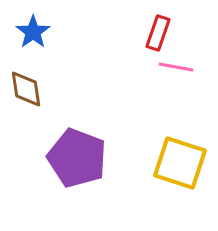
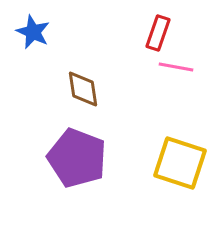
blue star: rotated 12 degrees counterclockwise
brown diamond: moved 57 px right
